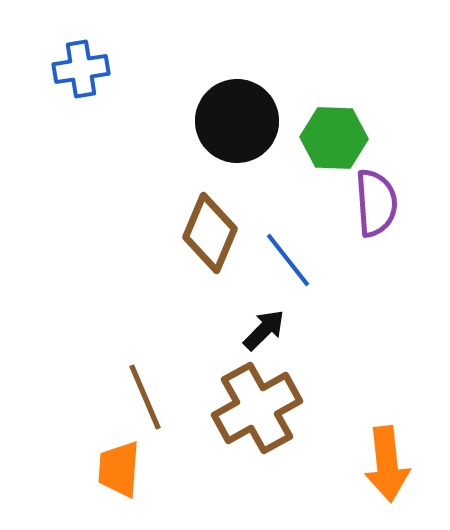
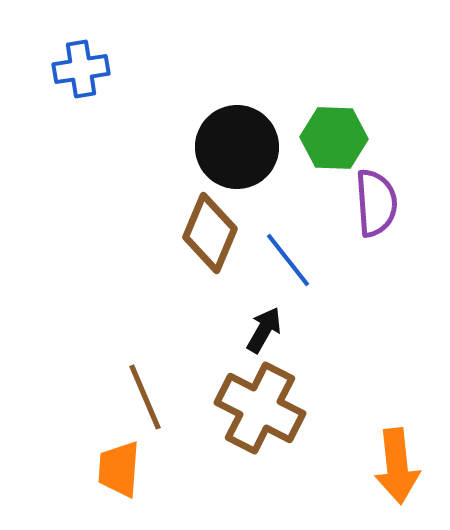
black circle: moved 26 px down
black arrow: rotated 15 degrees counterclockwise
brown cross: moved 3 px right; rotated 34 degrees counterclockwise
orange arrow: moved 10 px right, 2 px down
